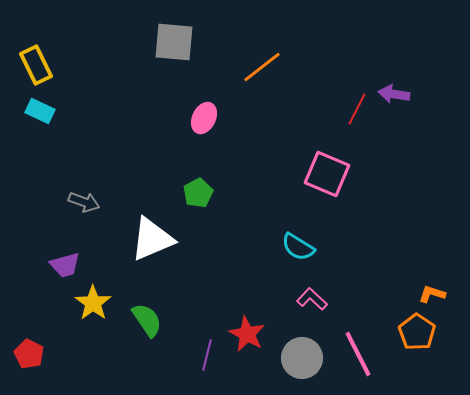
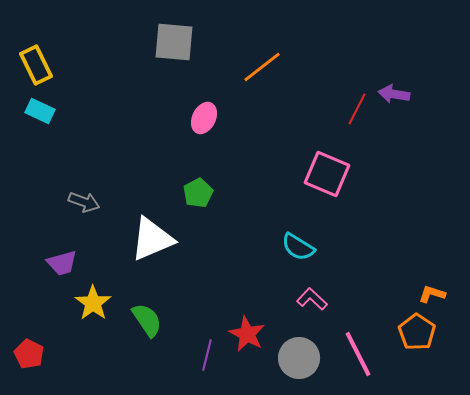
purple trapezoid: moved 3 px left, 2 px up
gray circle: moved 3 px left
